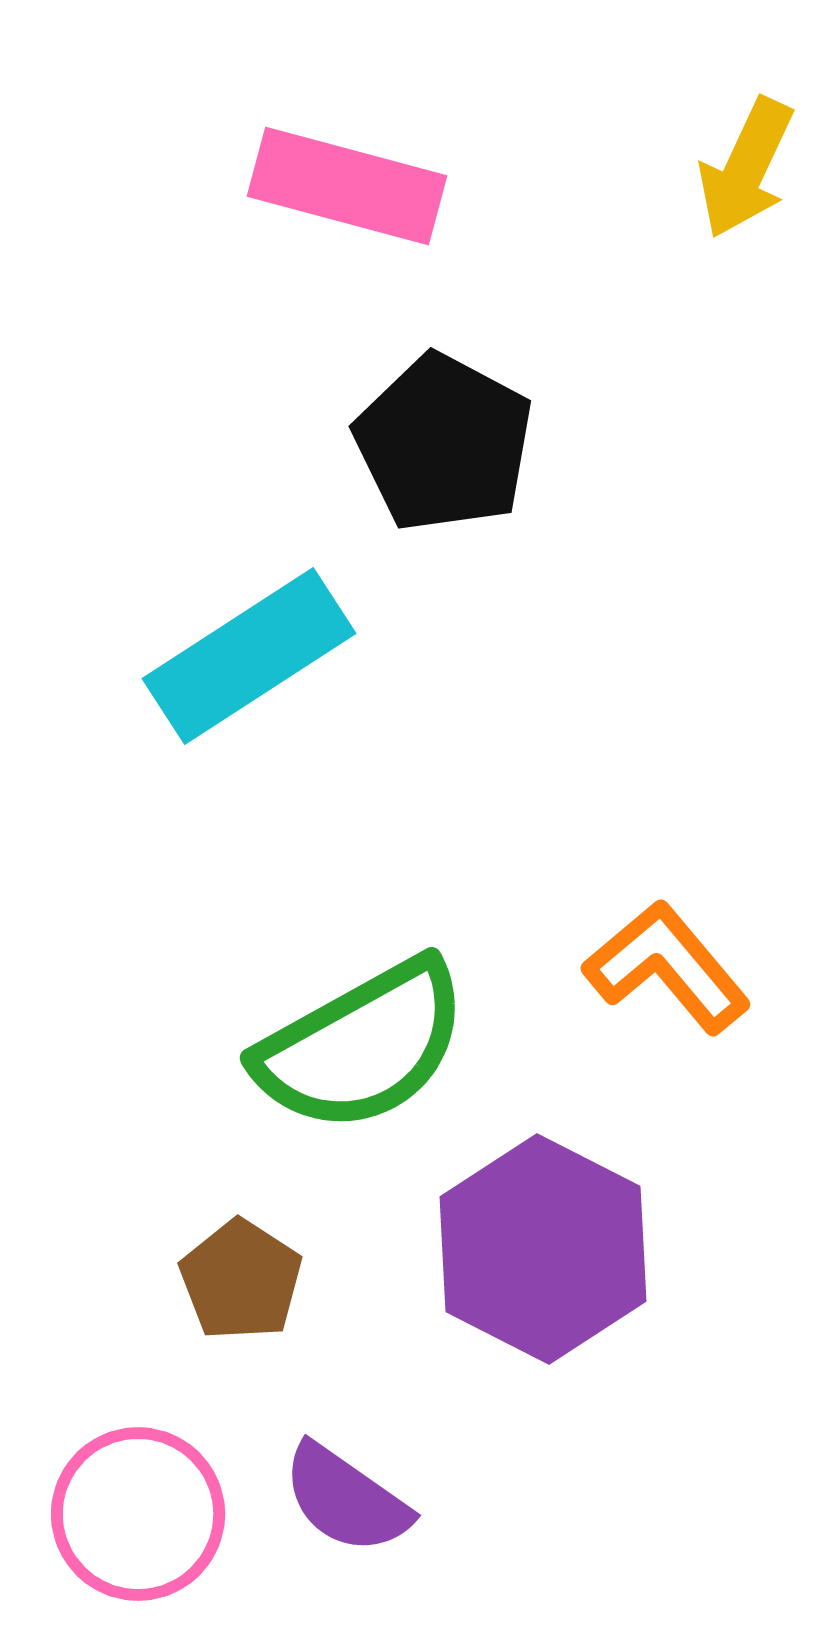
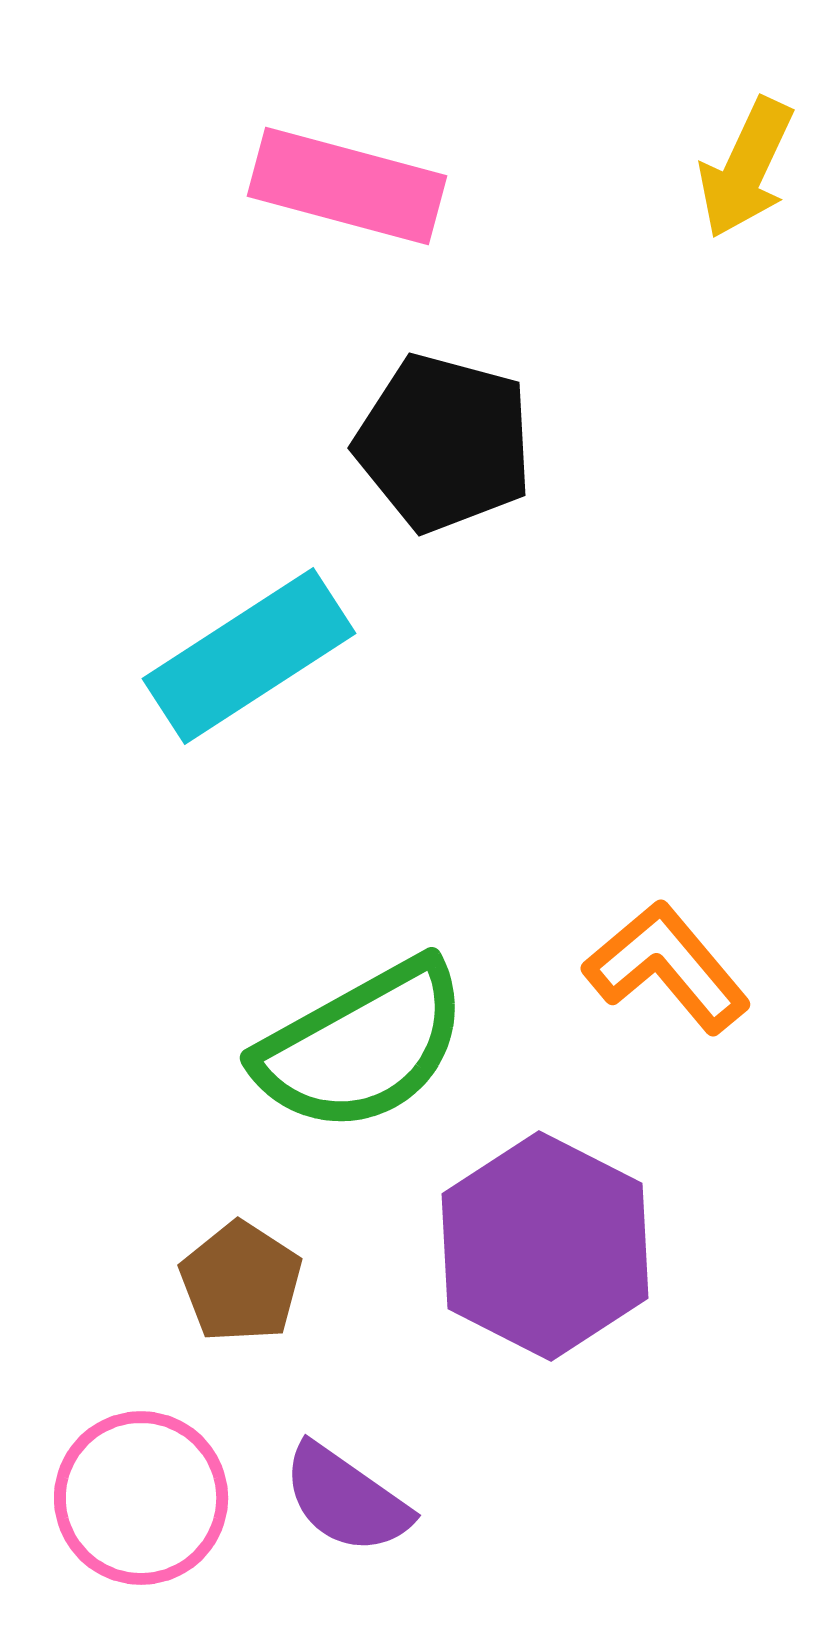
black pentagon: rotated 13 degrees counterclockwise
purple hexagon: moved 2 px right, 3 px up
brown pentagon: moved 2 px down
pink circle: moved 3 px right, 16 px up
